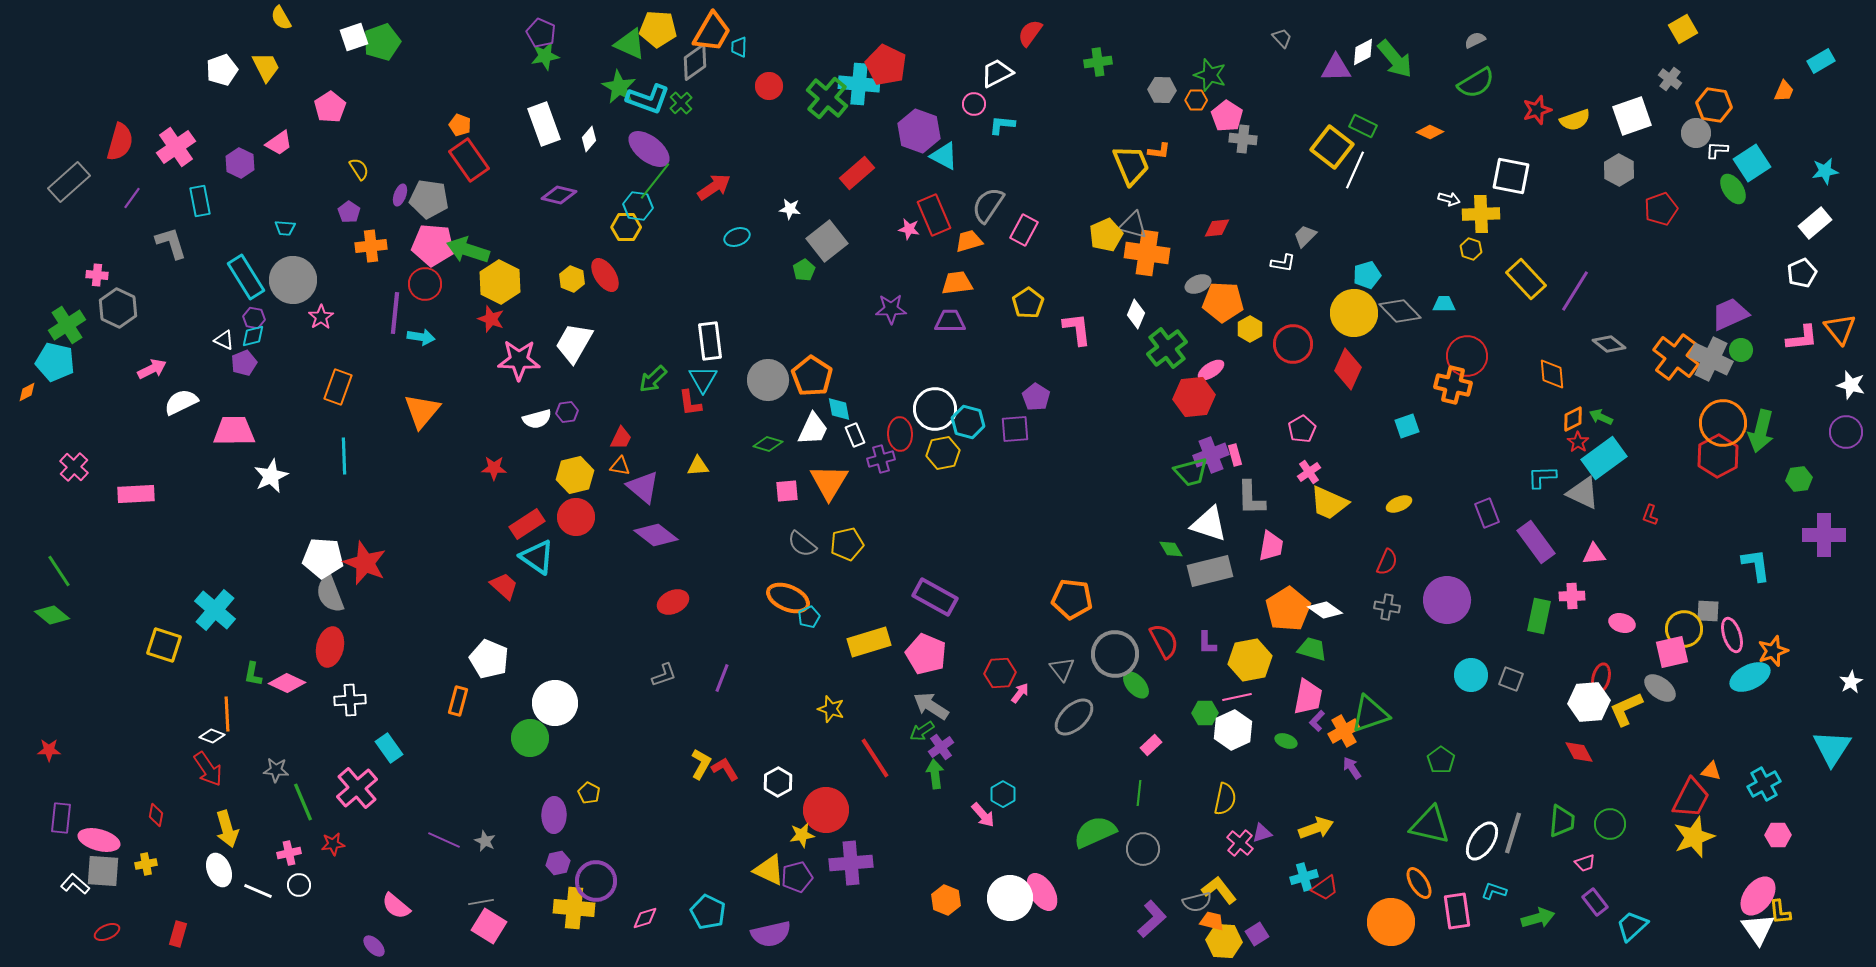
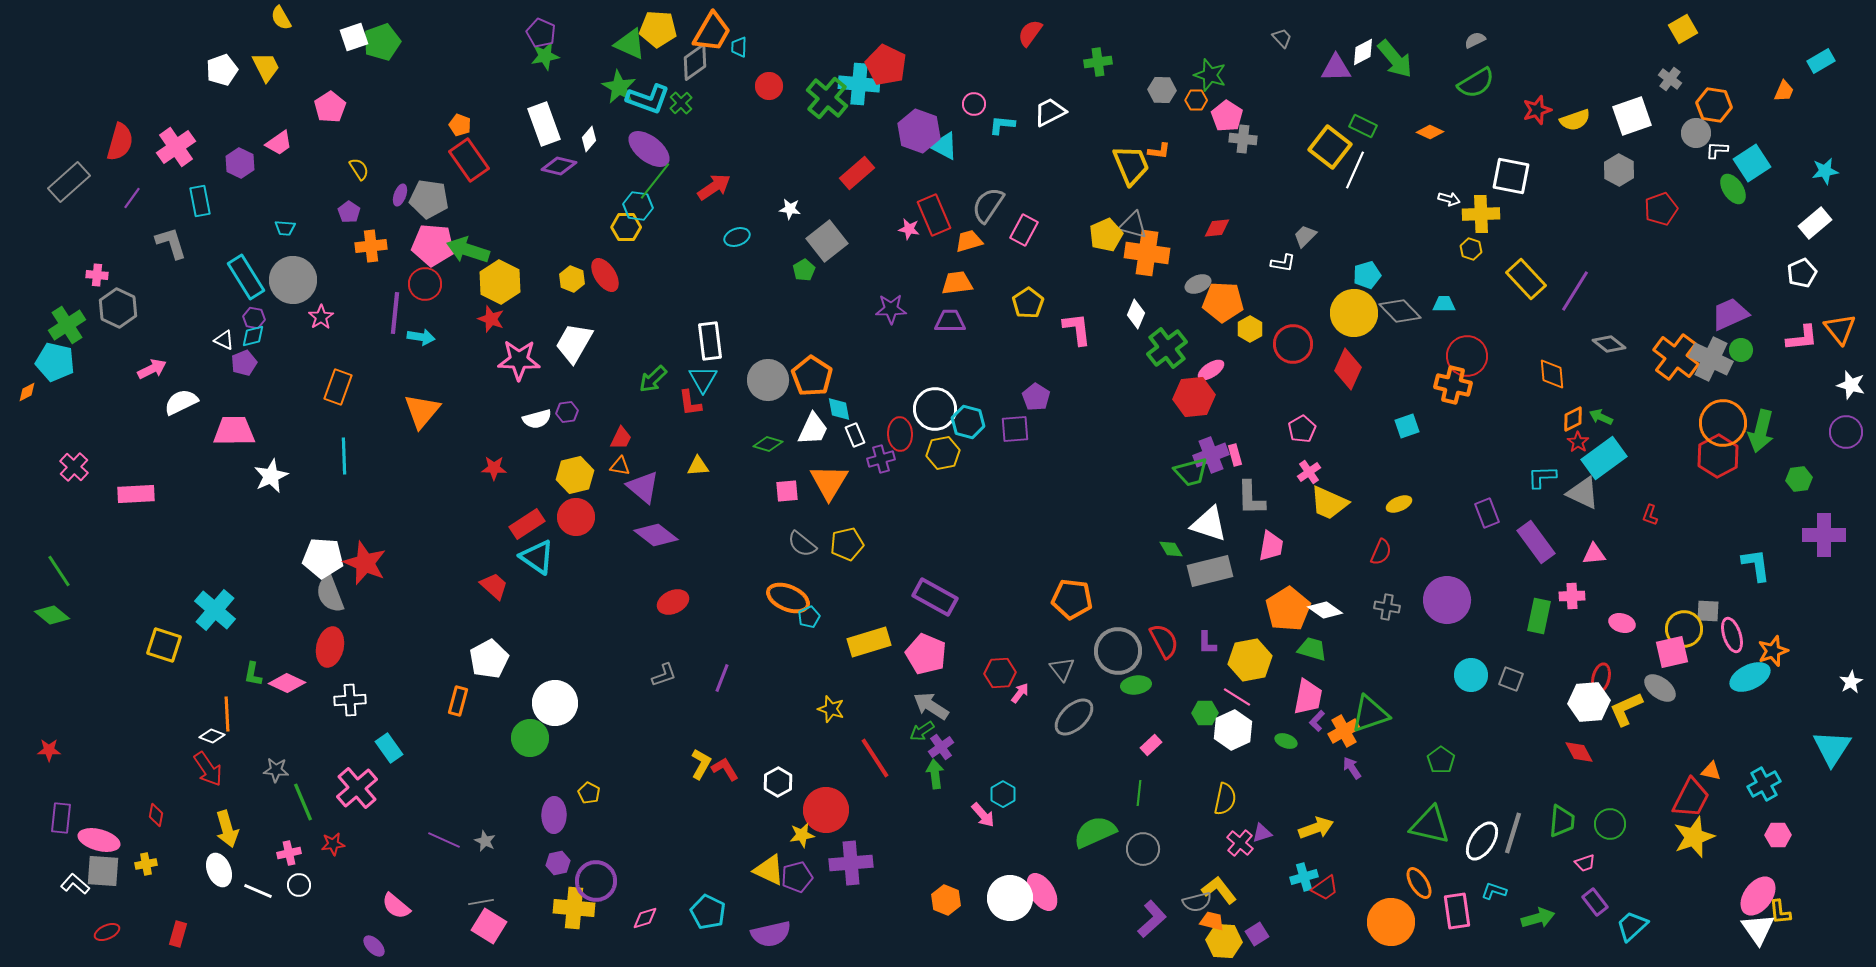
white trapezoid at (997, 73): moved 53 px right, 39 px down
yellow square at (1332, 147): moved 2 px left
cyan triangle at (944, 156): moved 10 px up
purple diamond at (559, 195): moved 29 px up
red semicircle at (1387, 562): moved 6 px left, 10 px up
red trapezoid at (504, 586): moved 10 px left
gray circle at (1115, 654): moved 3 px right, 3 px up
white pentagon at (489, 659): rotated 21 degrees clockwise
green ellipse at (1136, 685): rotated 56 degrees counterclockwise
pink line at (1237, 697): rotated 44 degrees clockwise
